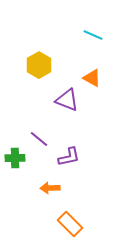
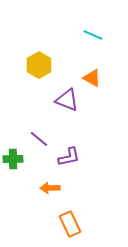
green cross: moved 2 px left, 1 px down
orange rectangle: rotated 20 degrees clockwise
